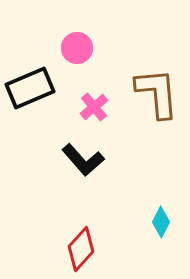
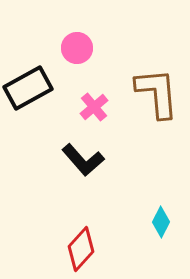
black rectangle: moved 2 px left; rotated 6 degrees counterclockwise
